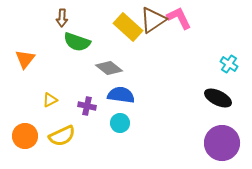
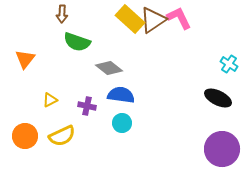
brown arrow: moved 4 px up
yellow rectangle: moved 2 px right, 8 px up
cyan circle: moved 2 px right
purple circle: moved 6 px down
